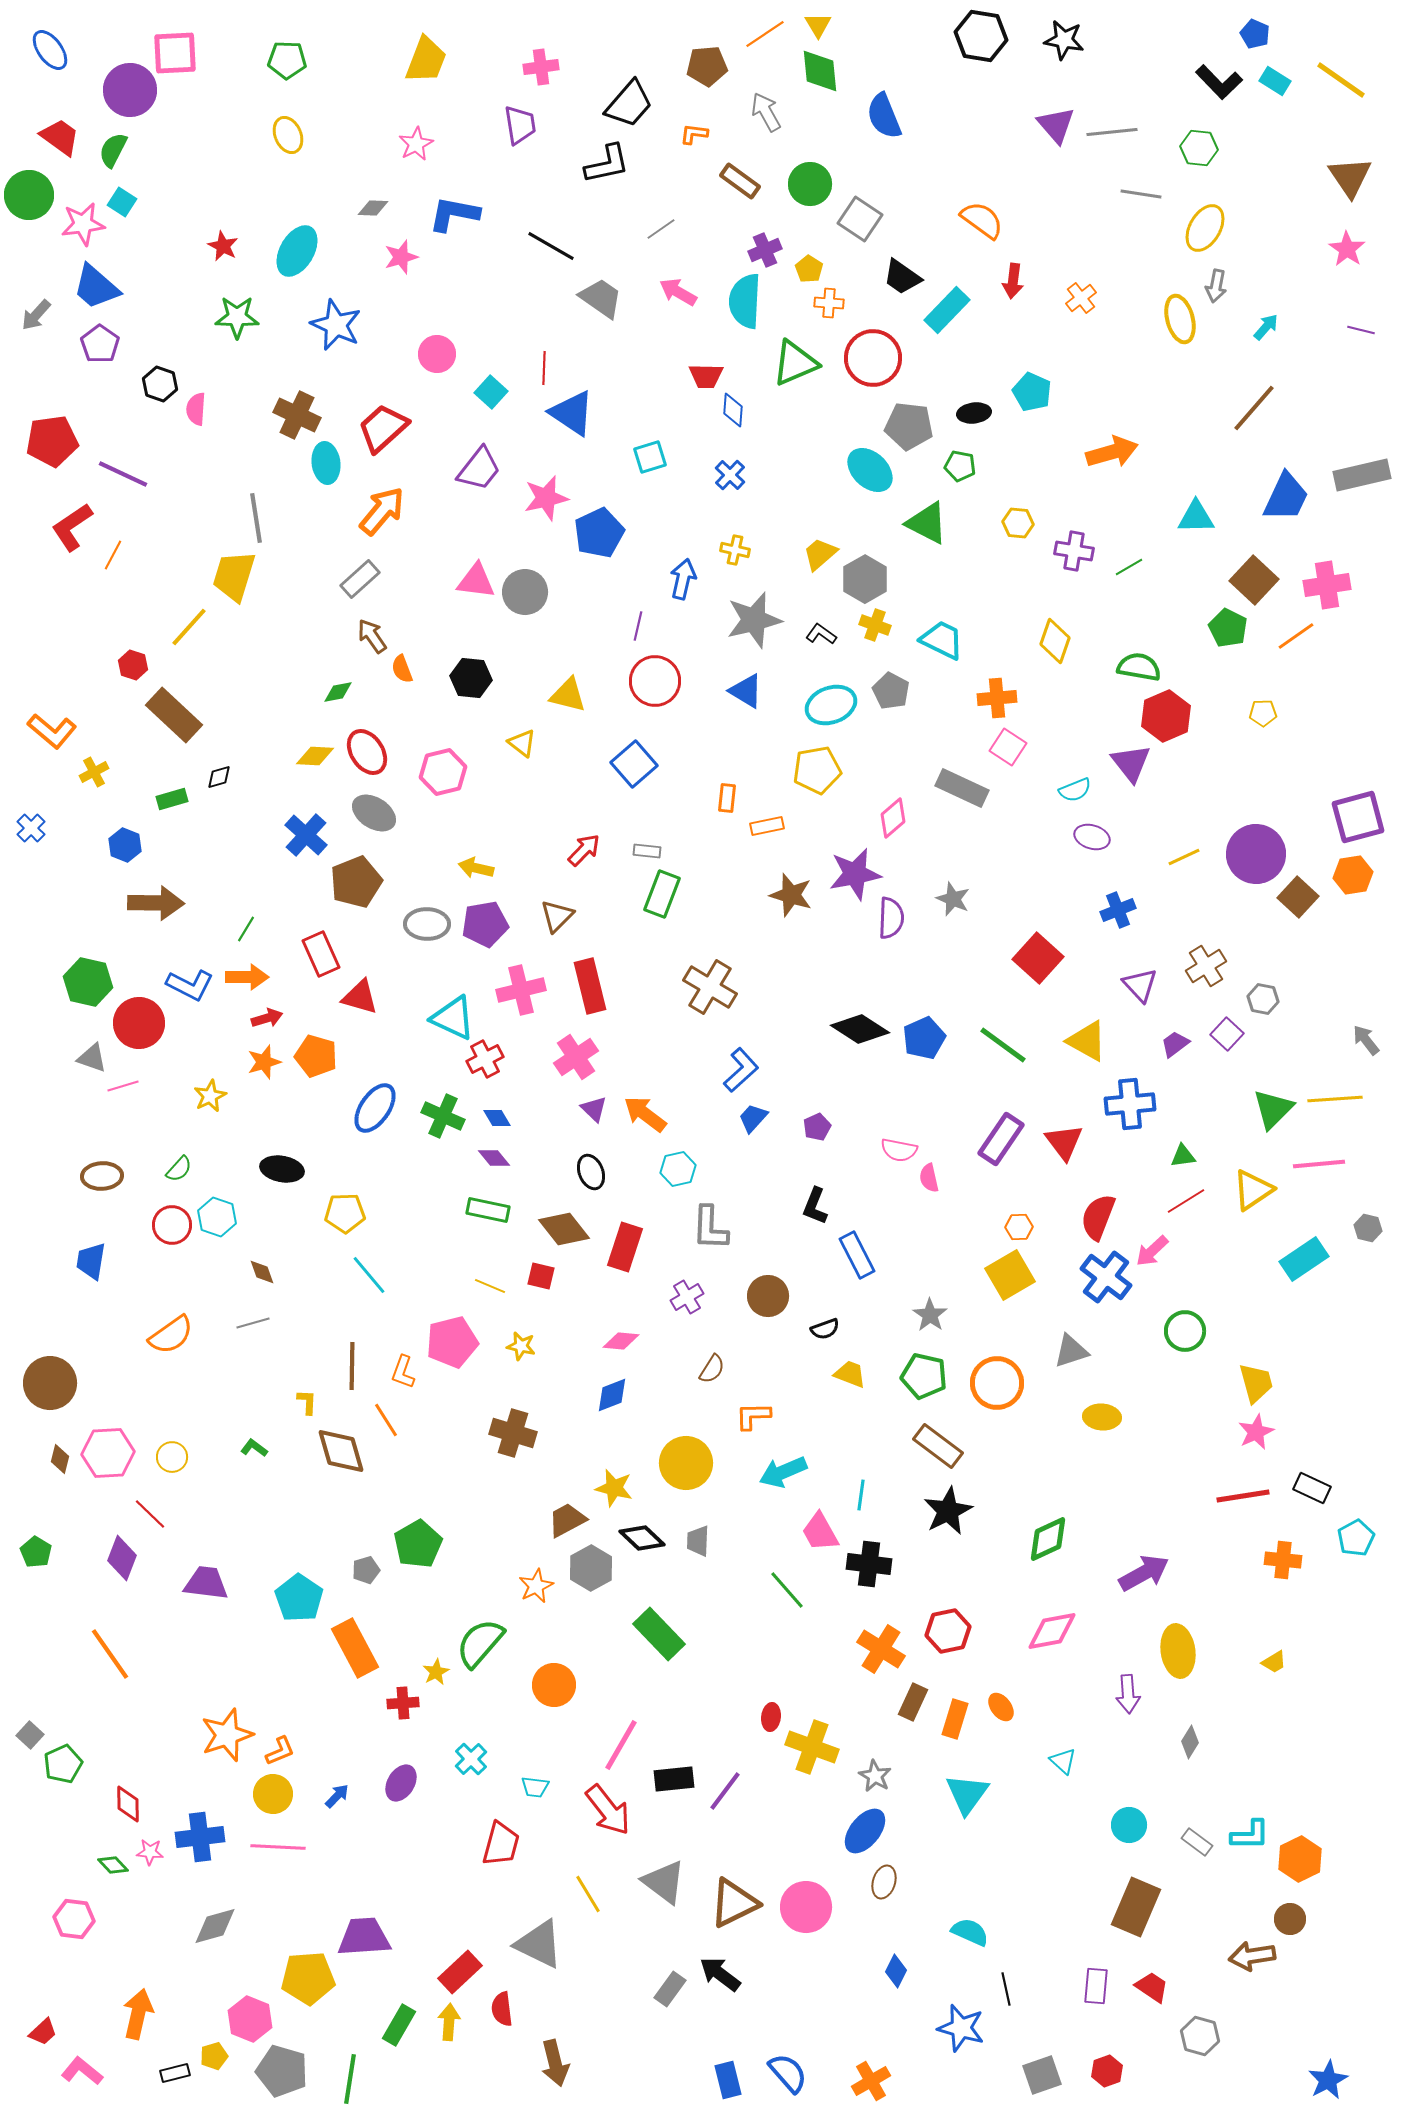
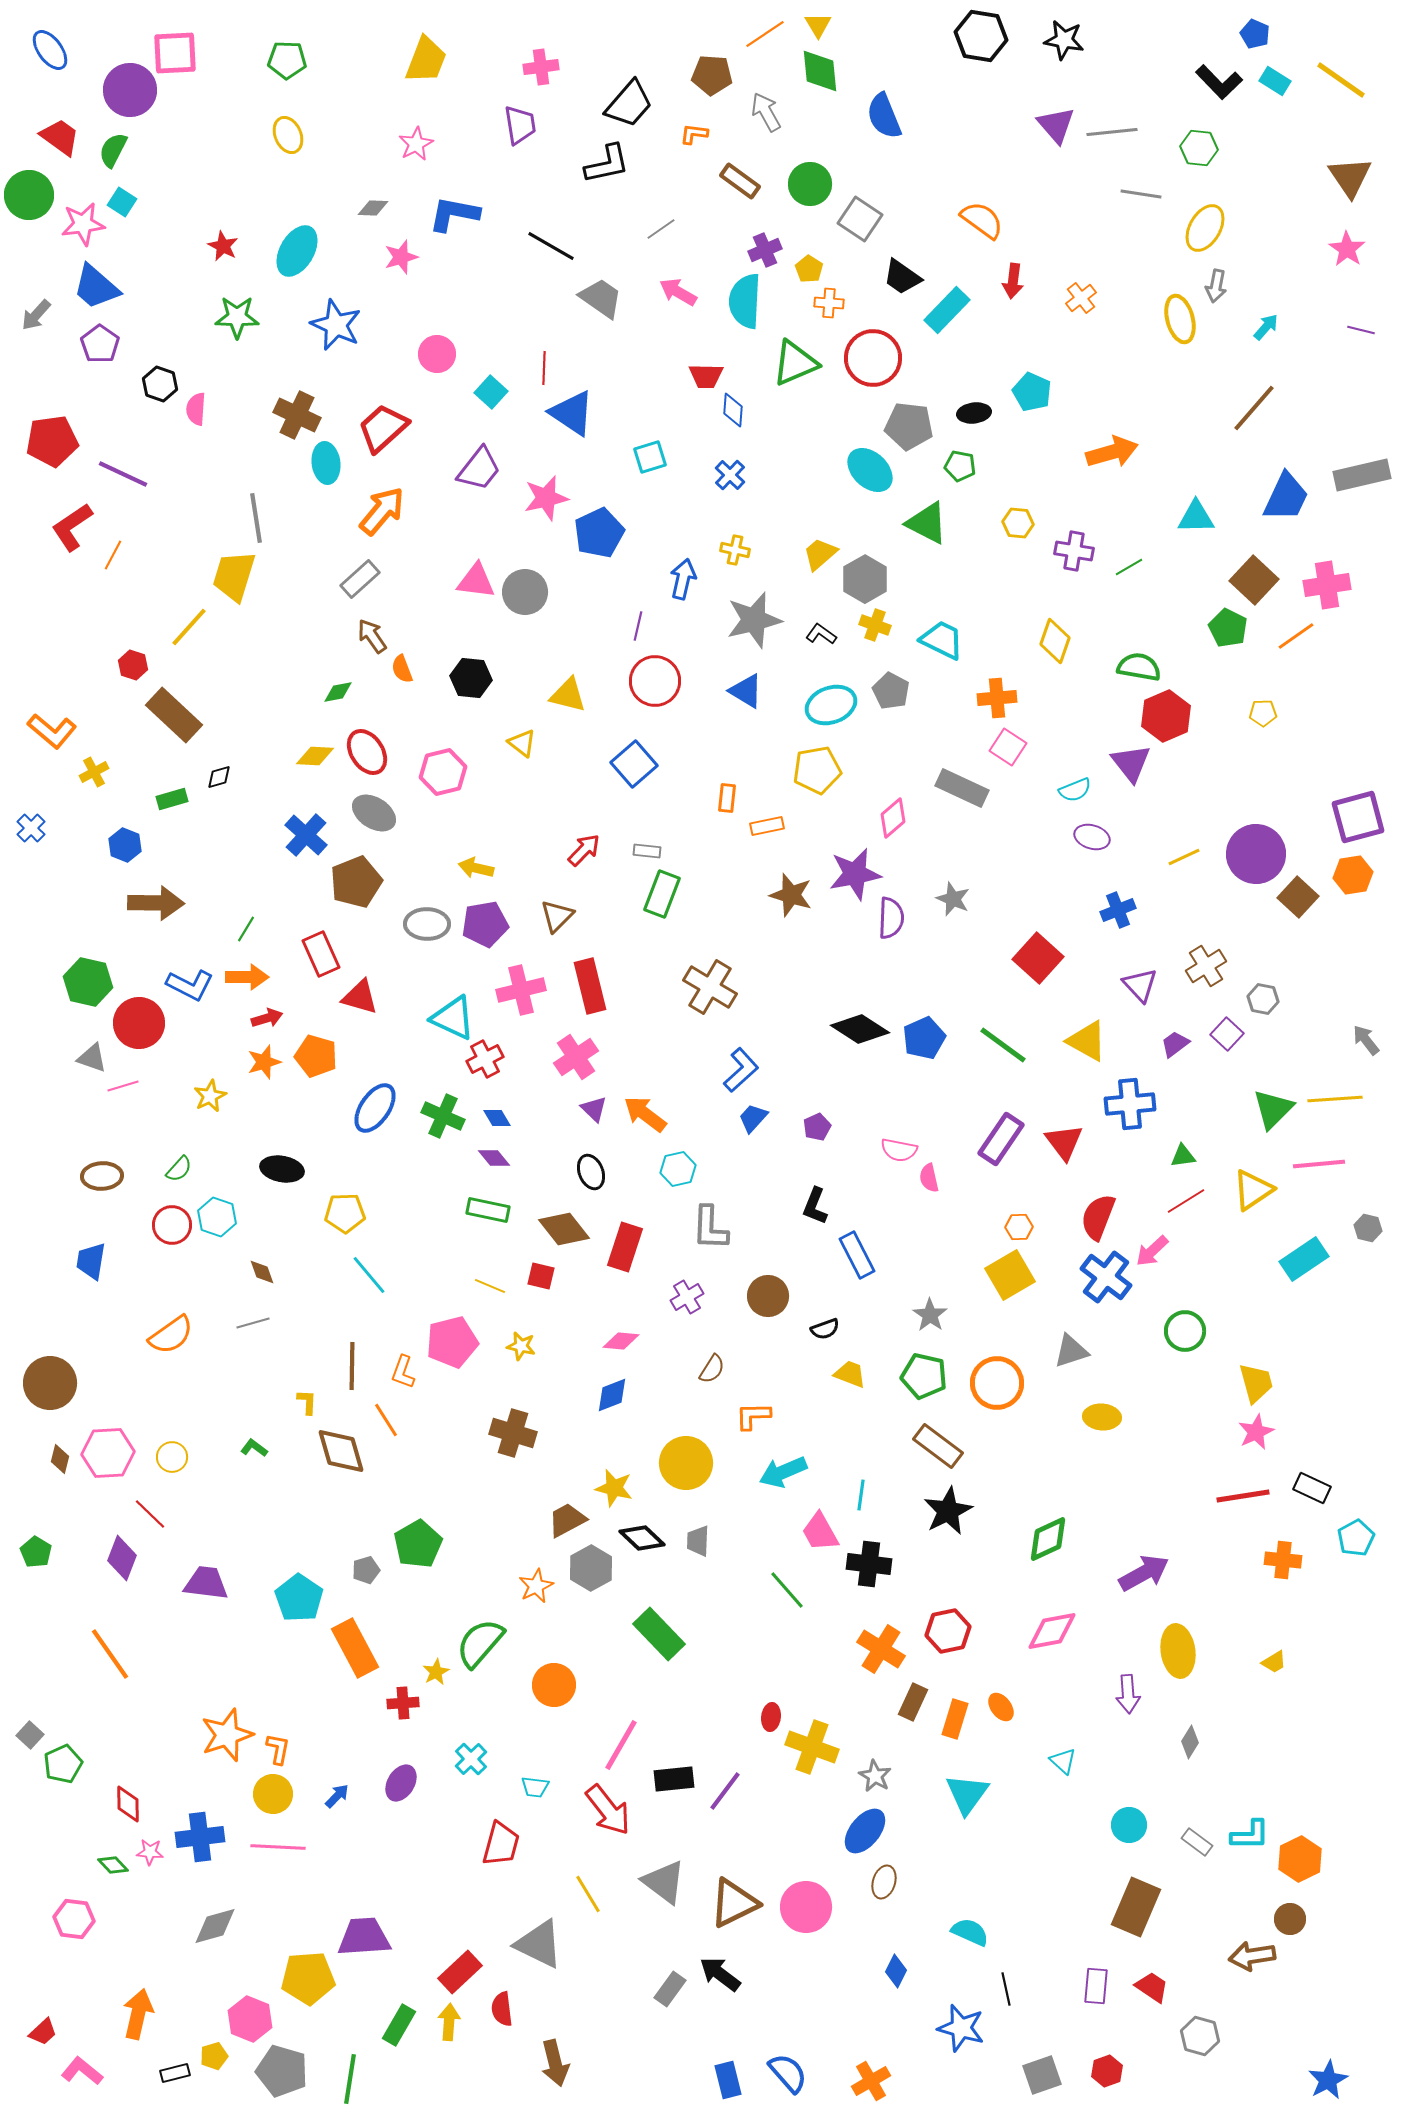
brown pentagon at (707, 66): moved 5 px right, 9 px down; rotated 9 degrees clockwise
orange L-shape at (280, 1751): moved 2 px left, 2 px up; rotated 56 degrees counterclockwise
